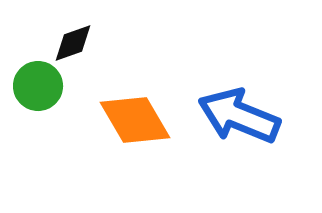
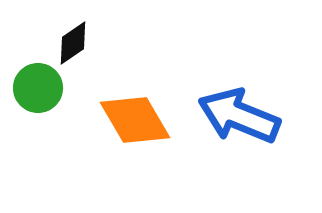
black diamond: rotated 15 degrees counterclockwise
green circle: moved 2 px down
